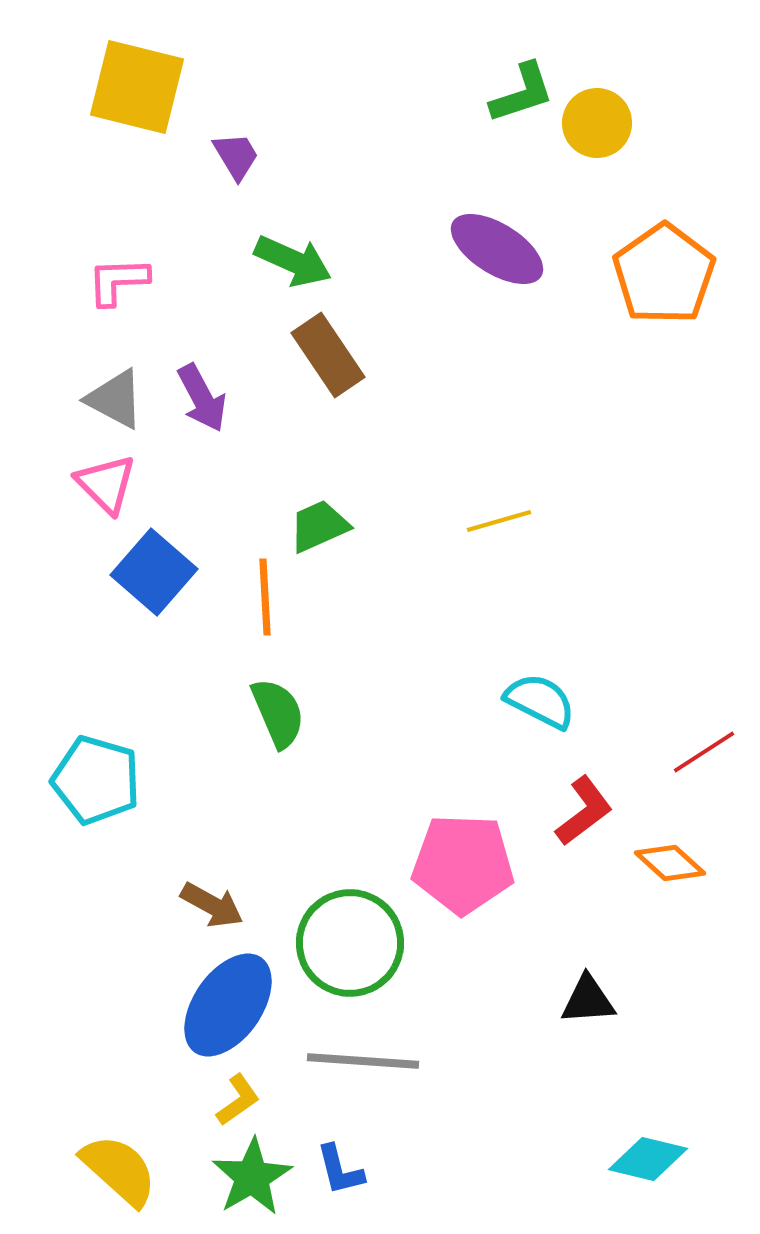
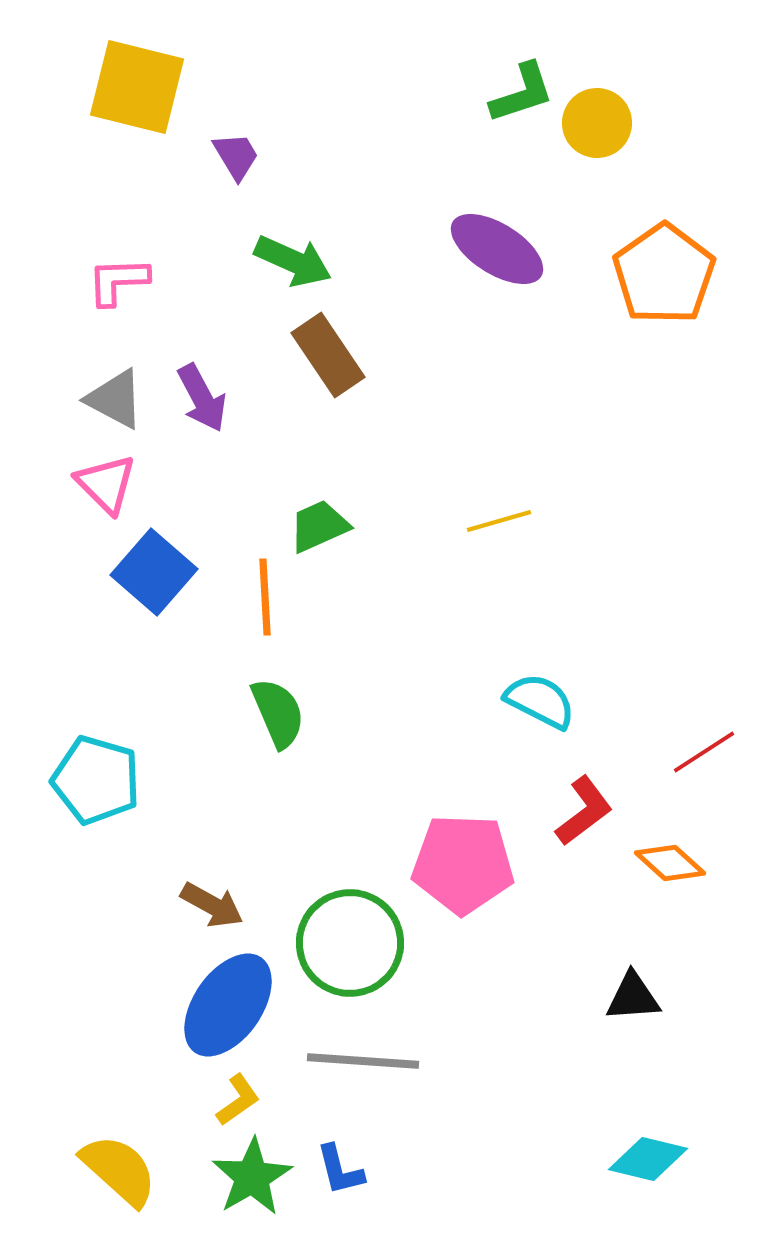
black triangle: moved 45 px right, 3 px up
